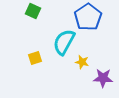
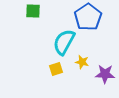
green square: rotated 21 degrees counterclockwise
yellow square: moved 21 px right, 11 px down
purple star: moved 2 px right, 4 px up
